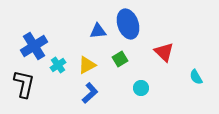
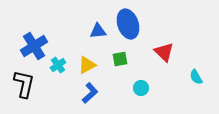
green square: rotated 21 degrees clockwise
